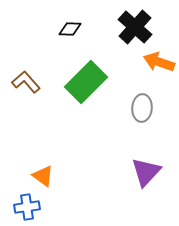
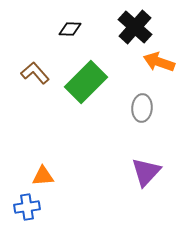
brown L-shape: moved 9 px right, 9 px up
orange triangle: rotated 40 degrees counterclockwise
